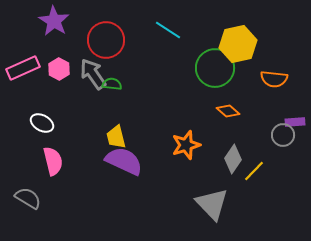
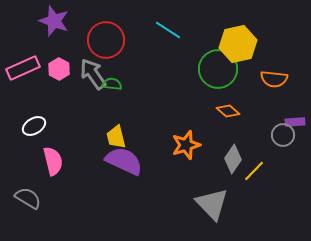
purple star: rotated 12 degrees counterclockwise
green circle: moved 3 px right, 1 px down
white ellipse: moved 8 px left, 3 px down; rotated 60 degrees counterclockwise
